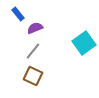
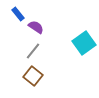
purple semicircle: moved 1 px right, 1 px up; rotated 56 degrees clockwise
brown square: rotated 12 degrees clockwise
